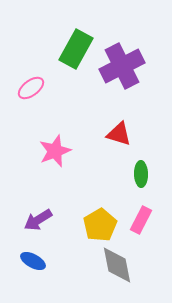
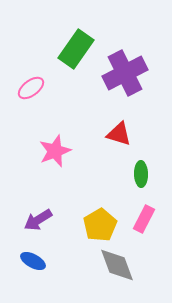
green rectangle: rotated 6 degrees clockwise
purple cross: moved 3 px right, 7 px down
pink rectangle: moved 3 px right, 1 px up
gray diamond: rotated 9 degrees counterclockwise
